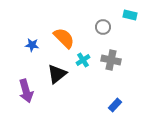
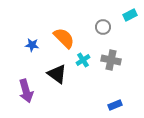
cyan rectangle: rotated 40 degrees counterclockwise
black triangle: rotated 45 degrees counterclockwise
blue rectangle: rotated 24 degrees clockwise
